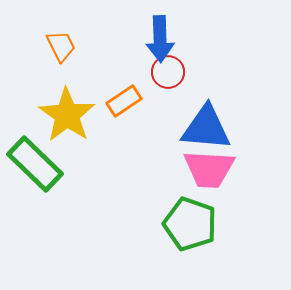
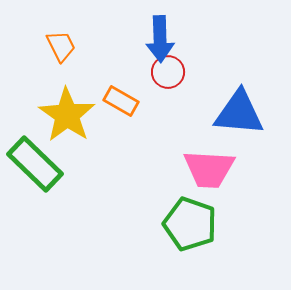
orange rectangle: moved 3 px left; rotated 64 degrees clockwise
blue triangle: moved 33 px right, 15 px up
